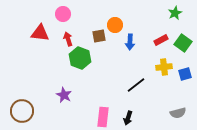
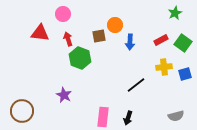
gray semicircle: moved 2 px left, 3 px down
